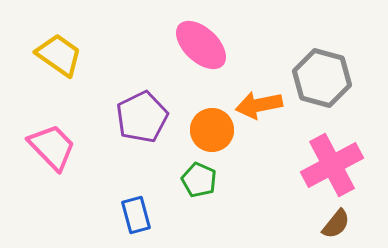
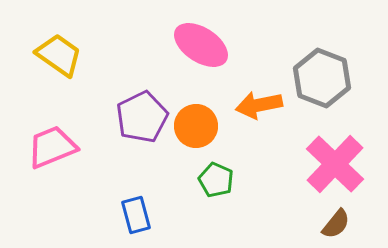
pink ellipse: rotated 10 degrees counterclockwise
gray hexagon: rotated 6 degrees clockwise
orange circle: moved 16 px left, 4 px up
pink trapezoid: rotated 68 degrees counterclockwise
pink cross: moved 3 px right, 1 px up; rotated 18 degrees counterclockwise
green pentagon: moved 17 px right
